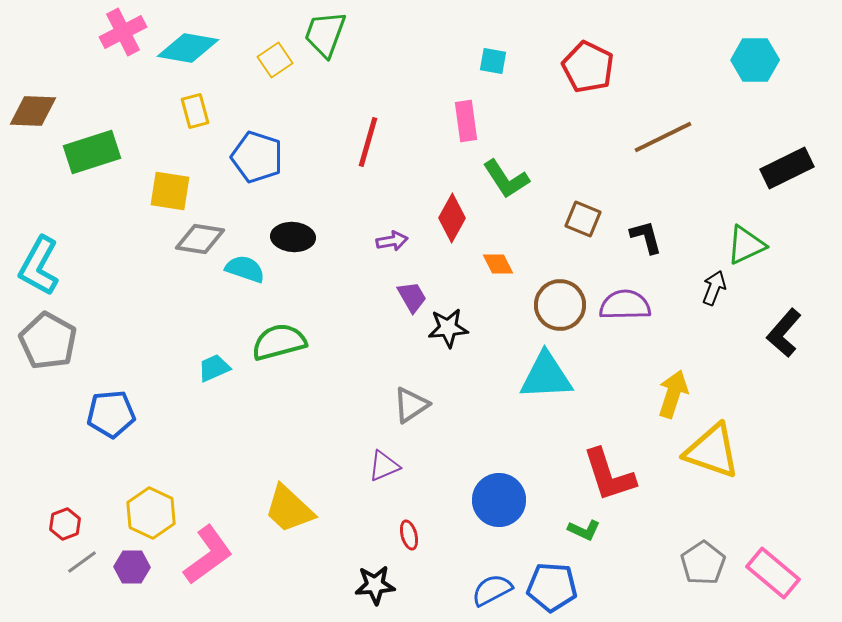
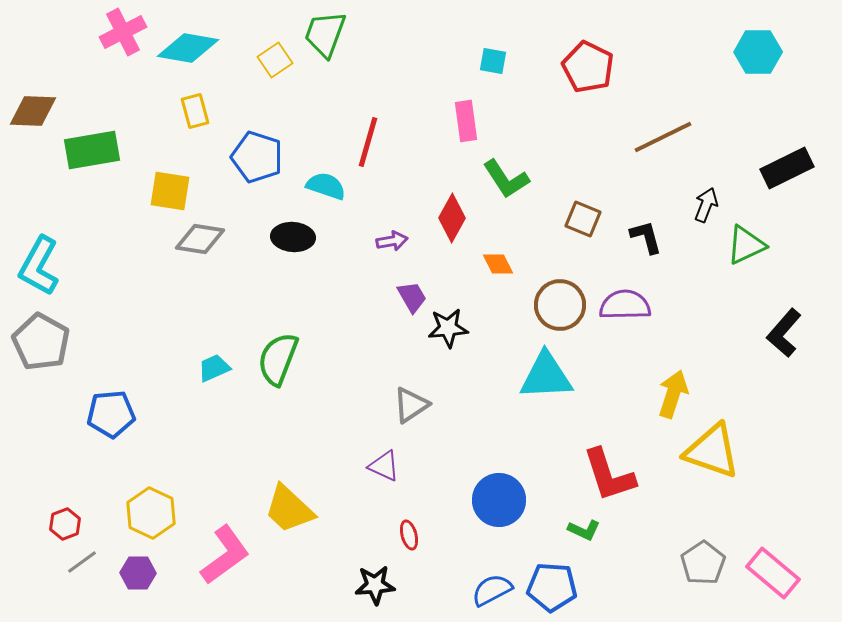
cyan hexagon at (755, 60): moved 3 px right, 8 px up
green rectangle at (92, 152): moved 2 px up; rotated 8 degrees clockwise
cyan semicircle at (245, 269): moved 81 px right, 83 px up
black arrow at (714, 288): moved 8 px left, 83 px up
gray pentagon at (48, 341): moved 7 px left, 1 px down
green semicircle at (279, 342): moved 1 px left, 17 px down; rotated 54 degrees counterclockwise
purple triangle at (384, 466): rotated 48 degrees clockwise
pink L-shape at (208, 555): moved 17 px right
purple hexagon at (132, 567): moved 6 px right, 6 px down
